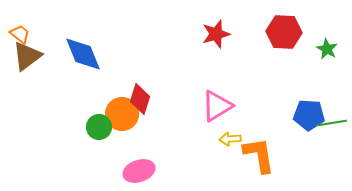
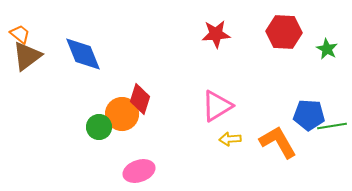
red star: rotated 12 degrees clockwise
green line: moved 3 px down
orange L-shape: moved 19 px right, 13 px up; rotated 21 degrees counterclockwise
